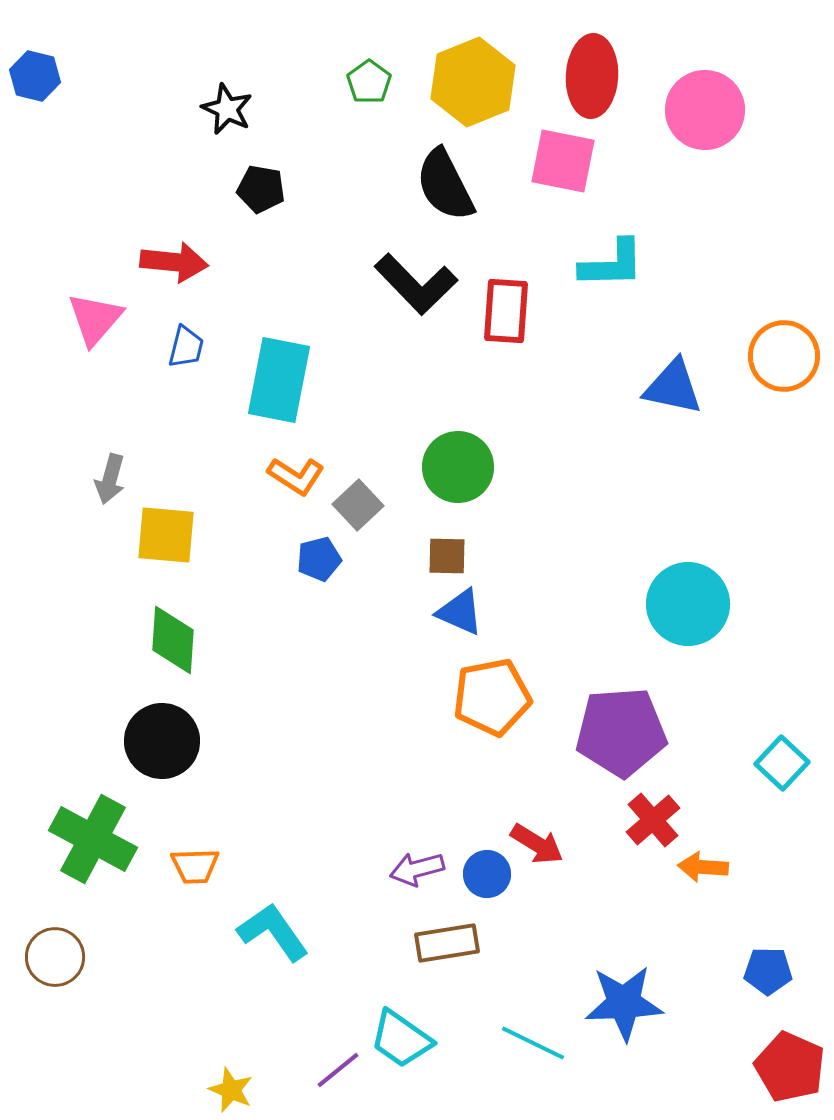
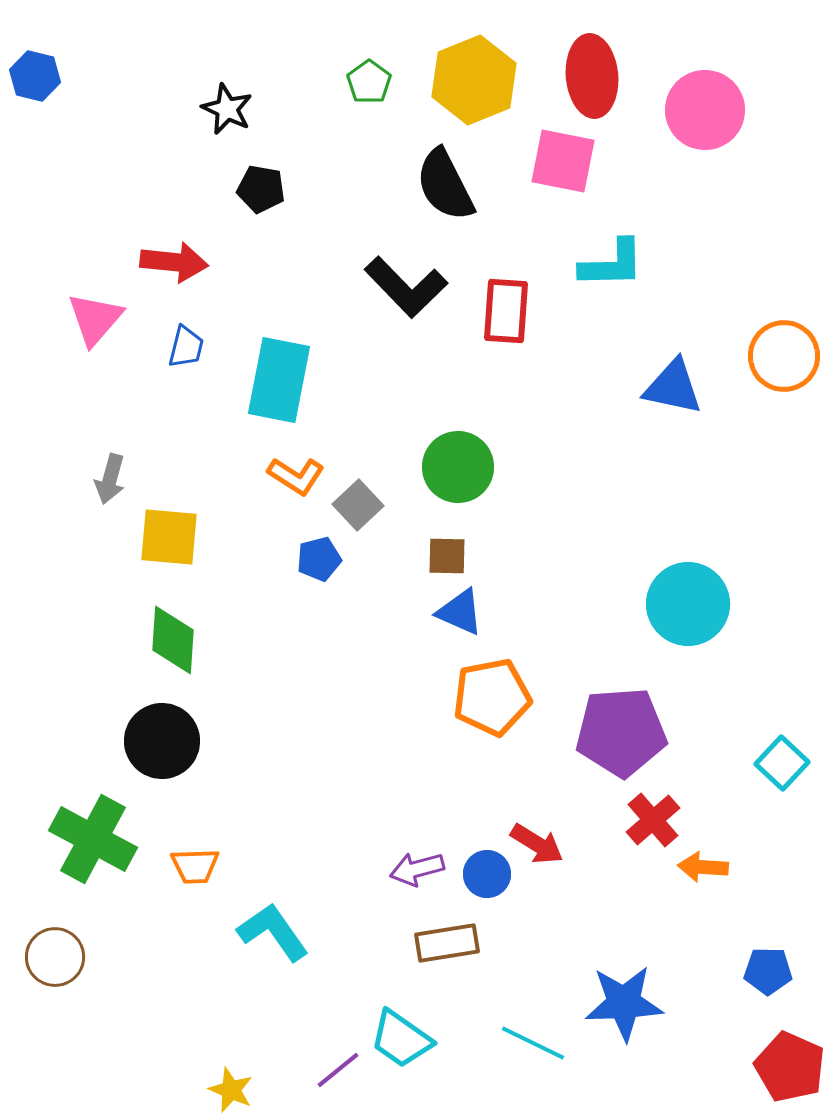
red ellipse at (592, 76): rotated 8 degrees counterclockwise
yellow hexagon at (473, 82): moved 1 px right, 2 px up
black L-shape at (416, 284): moved 10 px left, 3 px down
yellow square at (166, 535): moved 3 px right, 2 px down
